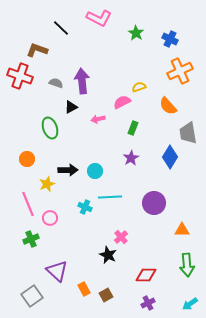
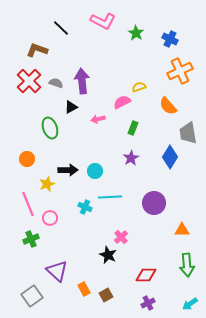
pink L-shape: moved 4 px right, 3 px down
red cross: moved 9 px right, 5 px down; rotated 25 degrees clockwise
